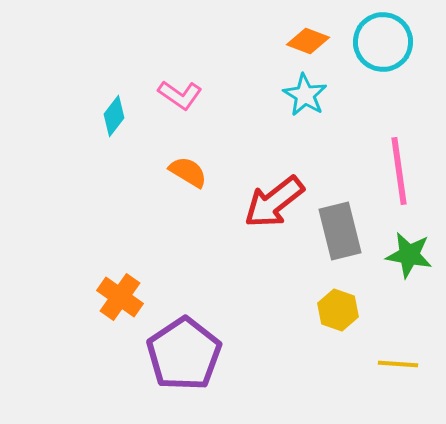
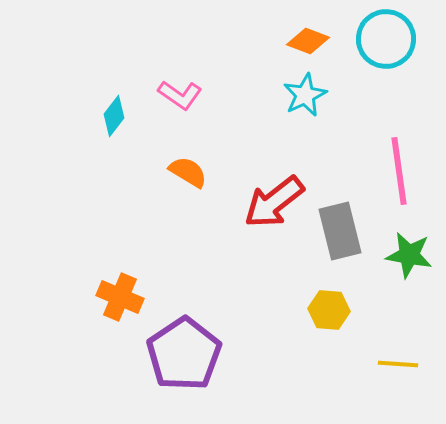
cyan circle: moved 3 px right, 3 px up
cyan star: rotated 15 degrees clockwise
orange cross: rotated 12 degrees counterclockwise
yellow hexagon: moved 9 px left; rotated 15 degrees counterclockwise
